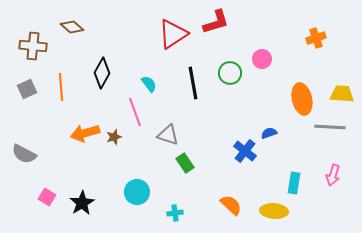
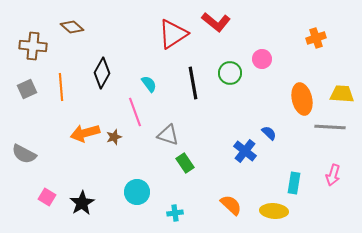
red L-shape: rotated 56 degrees clockwise
blue semicircle: rotated 63 degrees clockwise
